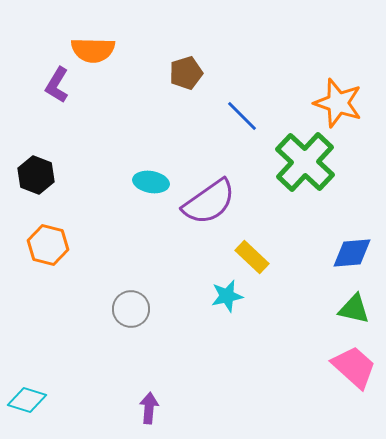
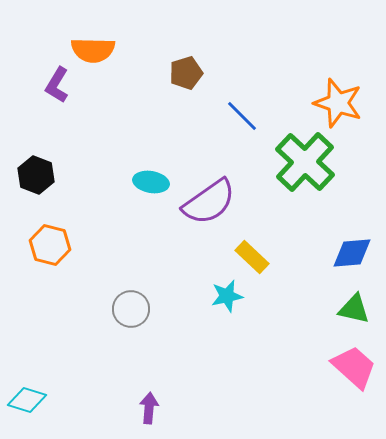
orange hexagon: moved 2 px right
